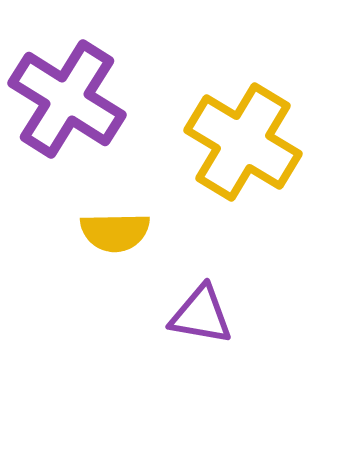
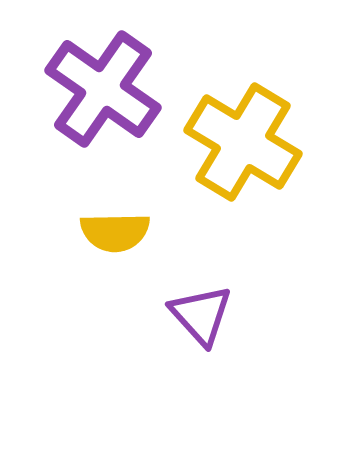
purple cross: moved 36 px right, 10 px up; rotated 3 degrees clockwise
purple triangle: rotated 38 degrees clockwise
